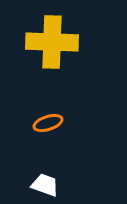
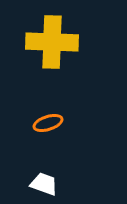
white trapezoid: moved 1 px left, 1 px up
